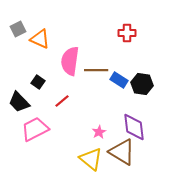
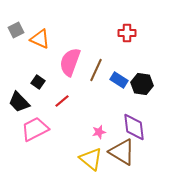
gray square: moved 2 px left, 1 px down
pink semicircle: moved 1 px down; rotated 12 degrees clockwise
brown line: rotated 65 degrees counterclockwise
pink star: rotated 16 degrees clockwise
